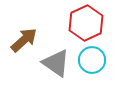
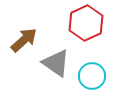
cyan circle: moved 16 px down
